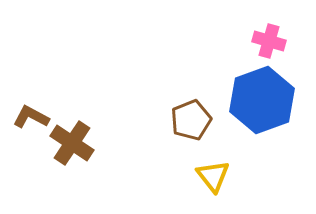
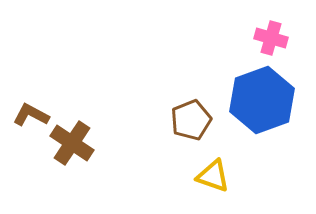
pink cross: moved 2 px right, 3 px up
brown L-shape: moved 2 px up
yellow triangle: rotated 33 degrees counterclockwise
